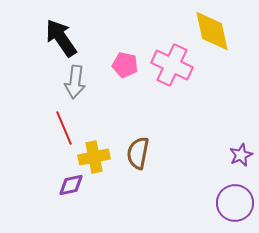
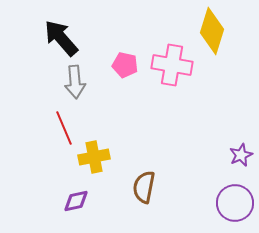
yellow diamond: rotated 30 degrees clockwise
black arrow: rotated 6 degrees counterclockwise
pink cross: rotated 15 degrees counterclockwise
gray arrow: rotated 12 degrees counterclockwise
brown semicircle: moved 6 px right, 34 px down
purple diamond: moved 5 px right, 16 px down
